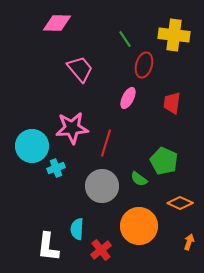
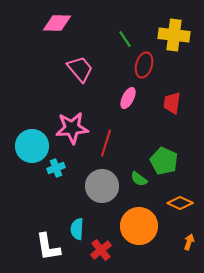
white L-shape: rotated 16 degrees counterclockwise
